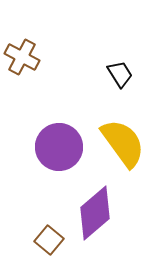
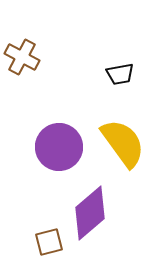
black trapezoid: rotated 112 degrees clockwise
purple diamond: moved 5 px left
brown square: moved 2 px down; rotated 36 degrees clockwise
